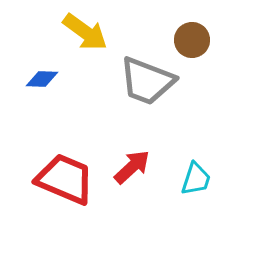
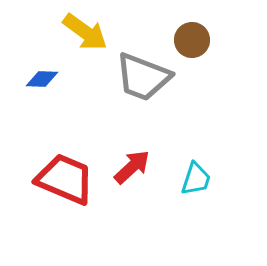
gray trapezoid: moved 4 px left, 4 px up
